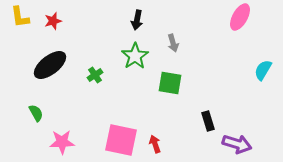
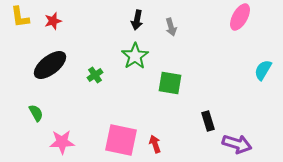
gray arrow: moved 2 px left, 16 px up
